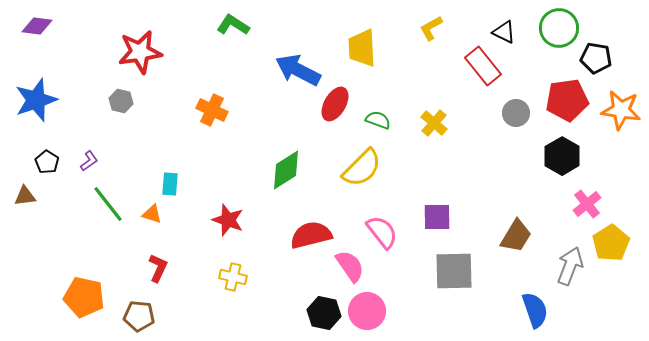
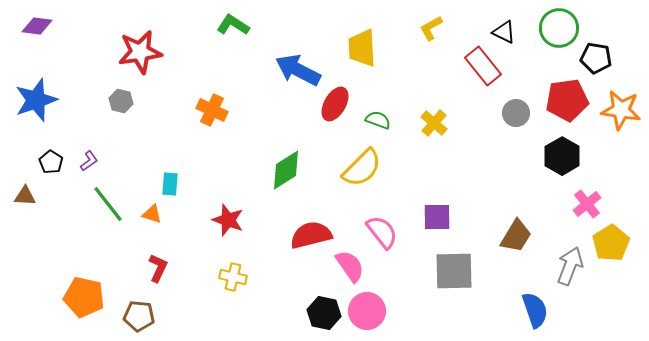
black pentagon at (47, 162): moved 4 px right
brown triangle at (25, 196): rotated 10 degrees clockwise
